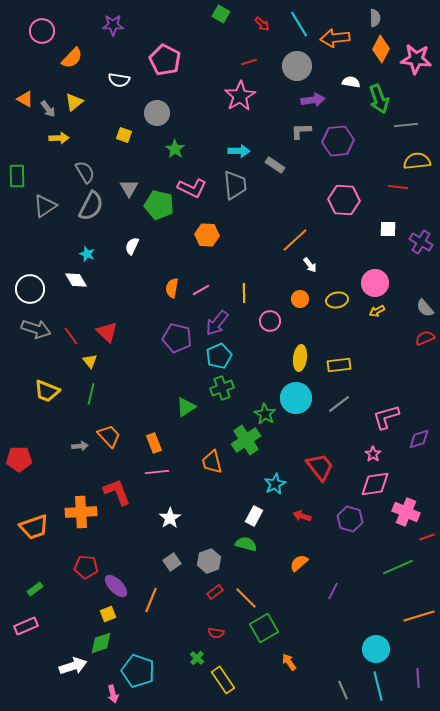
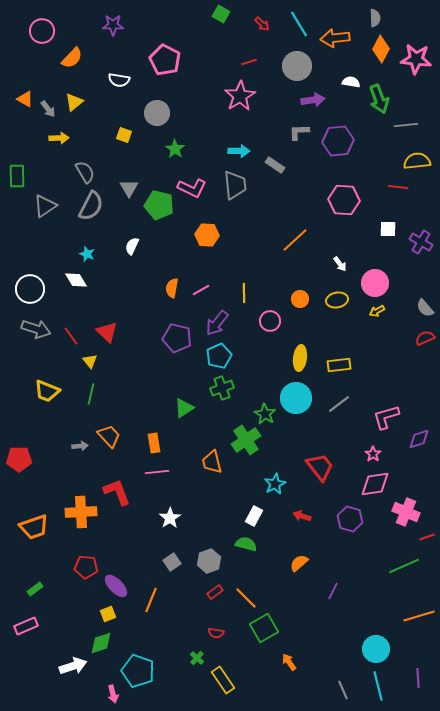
gray L-shape at (301, 131): moved 2 px left, 1 px down
white arrow at (310, 265): moved 30 px right, 1 px up
green triangle at (186, 407): moved 2 px left, 1 px down
orange rectangle at (154, 443): rotated 12 degrees clockwise
green line at (398, 567): moved 6 px right, 1 px up
